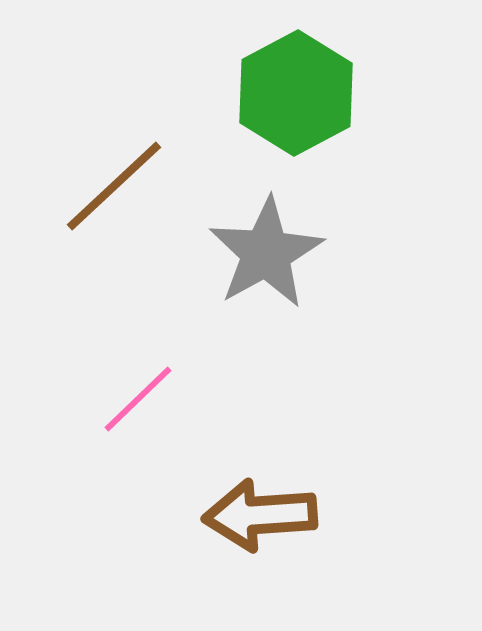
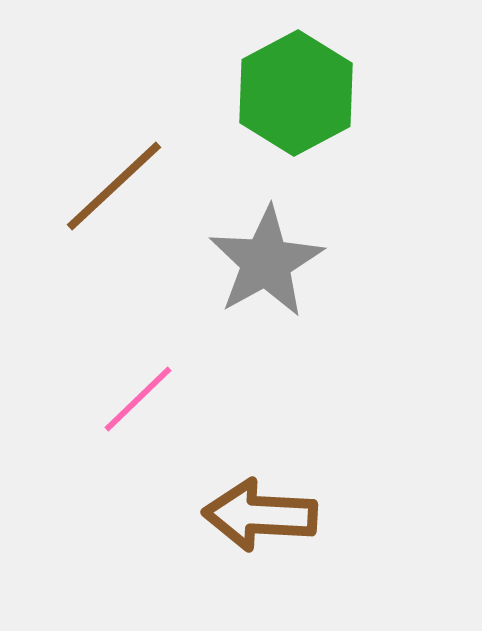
gray star: moved 9 px down
brown arrow: rotated 7 degrees clockwise
